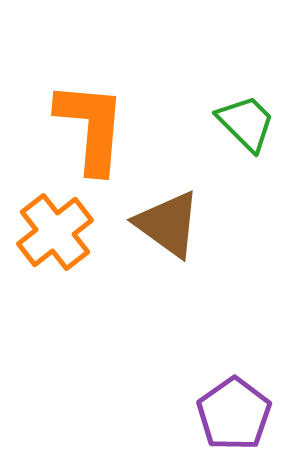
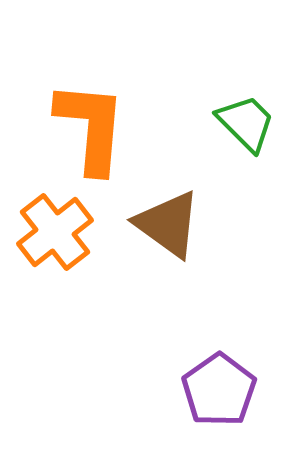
purple pentagon: moved 15 px left, 24 px up
